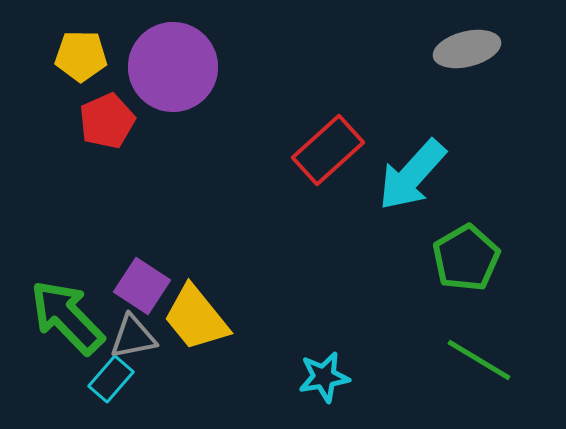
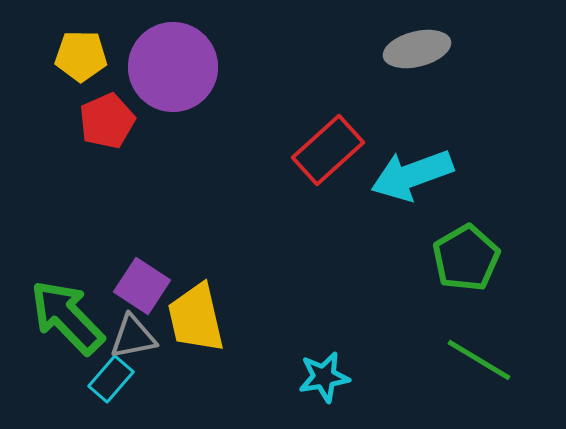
gray ellipse: moved 50 px left
cyan arrow: rotated 28 degrees clockwise
yellow trapezoid: rotated 26 degrees clockwise
